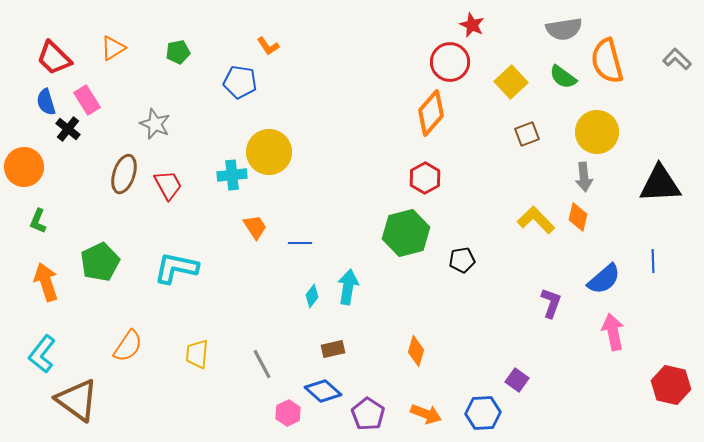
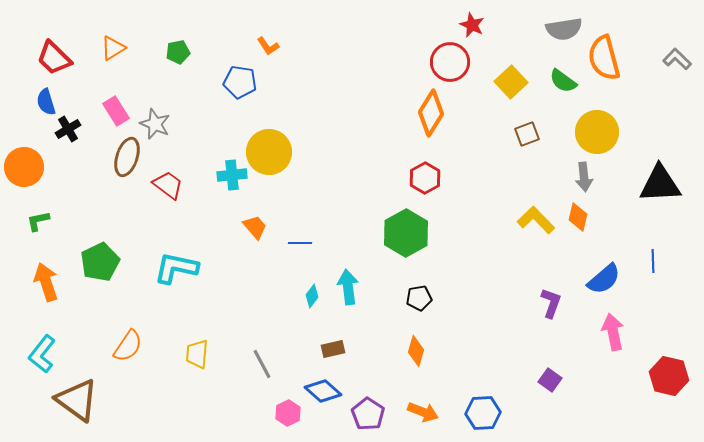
orange semicircle at (607, 61): moved 3 px left, 3 px up
green semicircle at (563, 77): moved 4 px down
pink rectangle at (87, 100): moved 29 px right, 11 px down
orange diamond at (431, 113): rotated 9 degrees counterclockwise
black cross at (68, 129): rotated 20 degrees clockwise
brown ellipse at (124, 174): moved 3 px right, 17 px up
red trapezoid at (168, 185): rotated 24 degrees counterclockwise
green L-shape at (38, 221): rotated 55 degrees clockwise
orange trapezoid at (255, 227): rotated 8 degrees counterclockwise
green hexagon at (406, 233): rotated 15 degrees counterclockwise
black pentagon at (462, 260): moved 43 px left, 38 px down
cyan arrow at (348, 287): rotated 16 degrees counterclockwise
purple square at (517, 380): moved 33 px right
red hexagon at (671, 385): moved 2 px left, 9 px up
orange arrow at (426, 414): moved 3 px left, 2 px up
